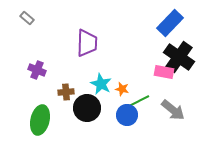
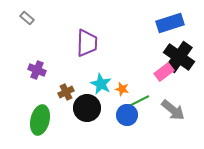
blue rectangle: rotated 28 degrees clockwise
pink rectangle: rotated 48 degrees counterclockwise
brown cross: rotated 21 degrees counterclockwise
